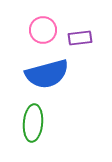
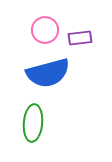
pink circle: moved 2 px right
blue semicircle: moved 1 px right, 1 px up
